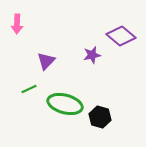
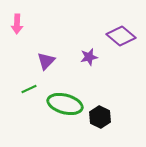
purple star: moved 3 px left, 2 px down
black hexagon: rotated 10 degrees clockwise
